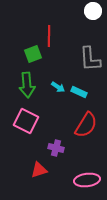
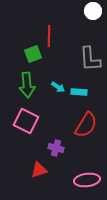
cyan rectangle: rotated 21 degrees counterclockwise
